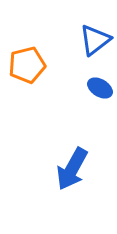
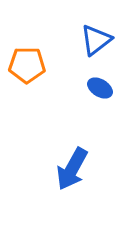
blue triangle: moved 1 px right
orange pentagon: rotated 15 degrees clockwise
